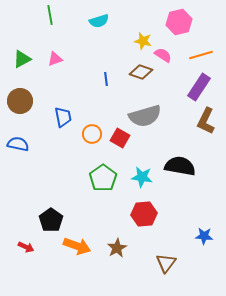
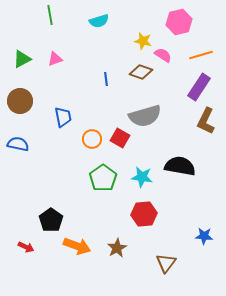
orange circle: moved 5 px down
